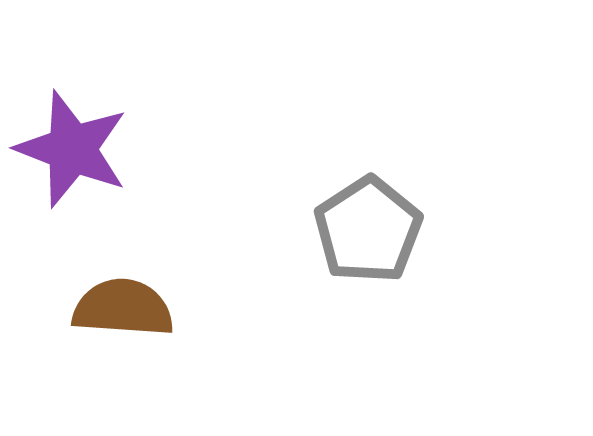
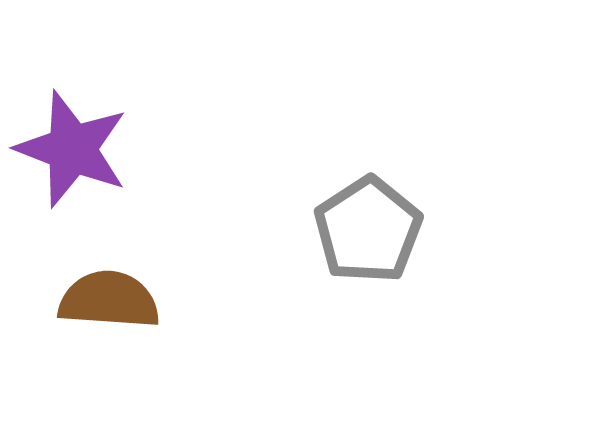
brown semicircle: moved 14 px left, 8 px up
